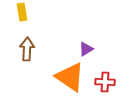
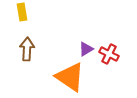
red cross: moved 4 px right, 28 px up; rotated 24 degrees clockwise
